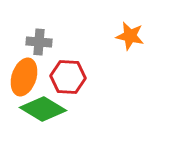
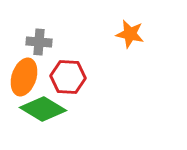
orange star: moved 2 px up
